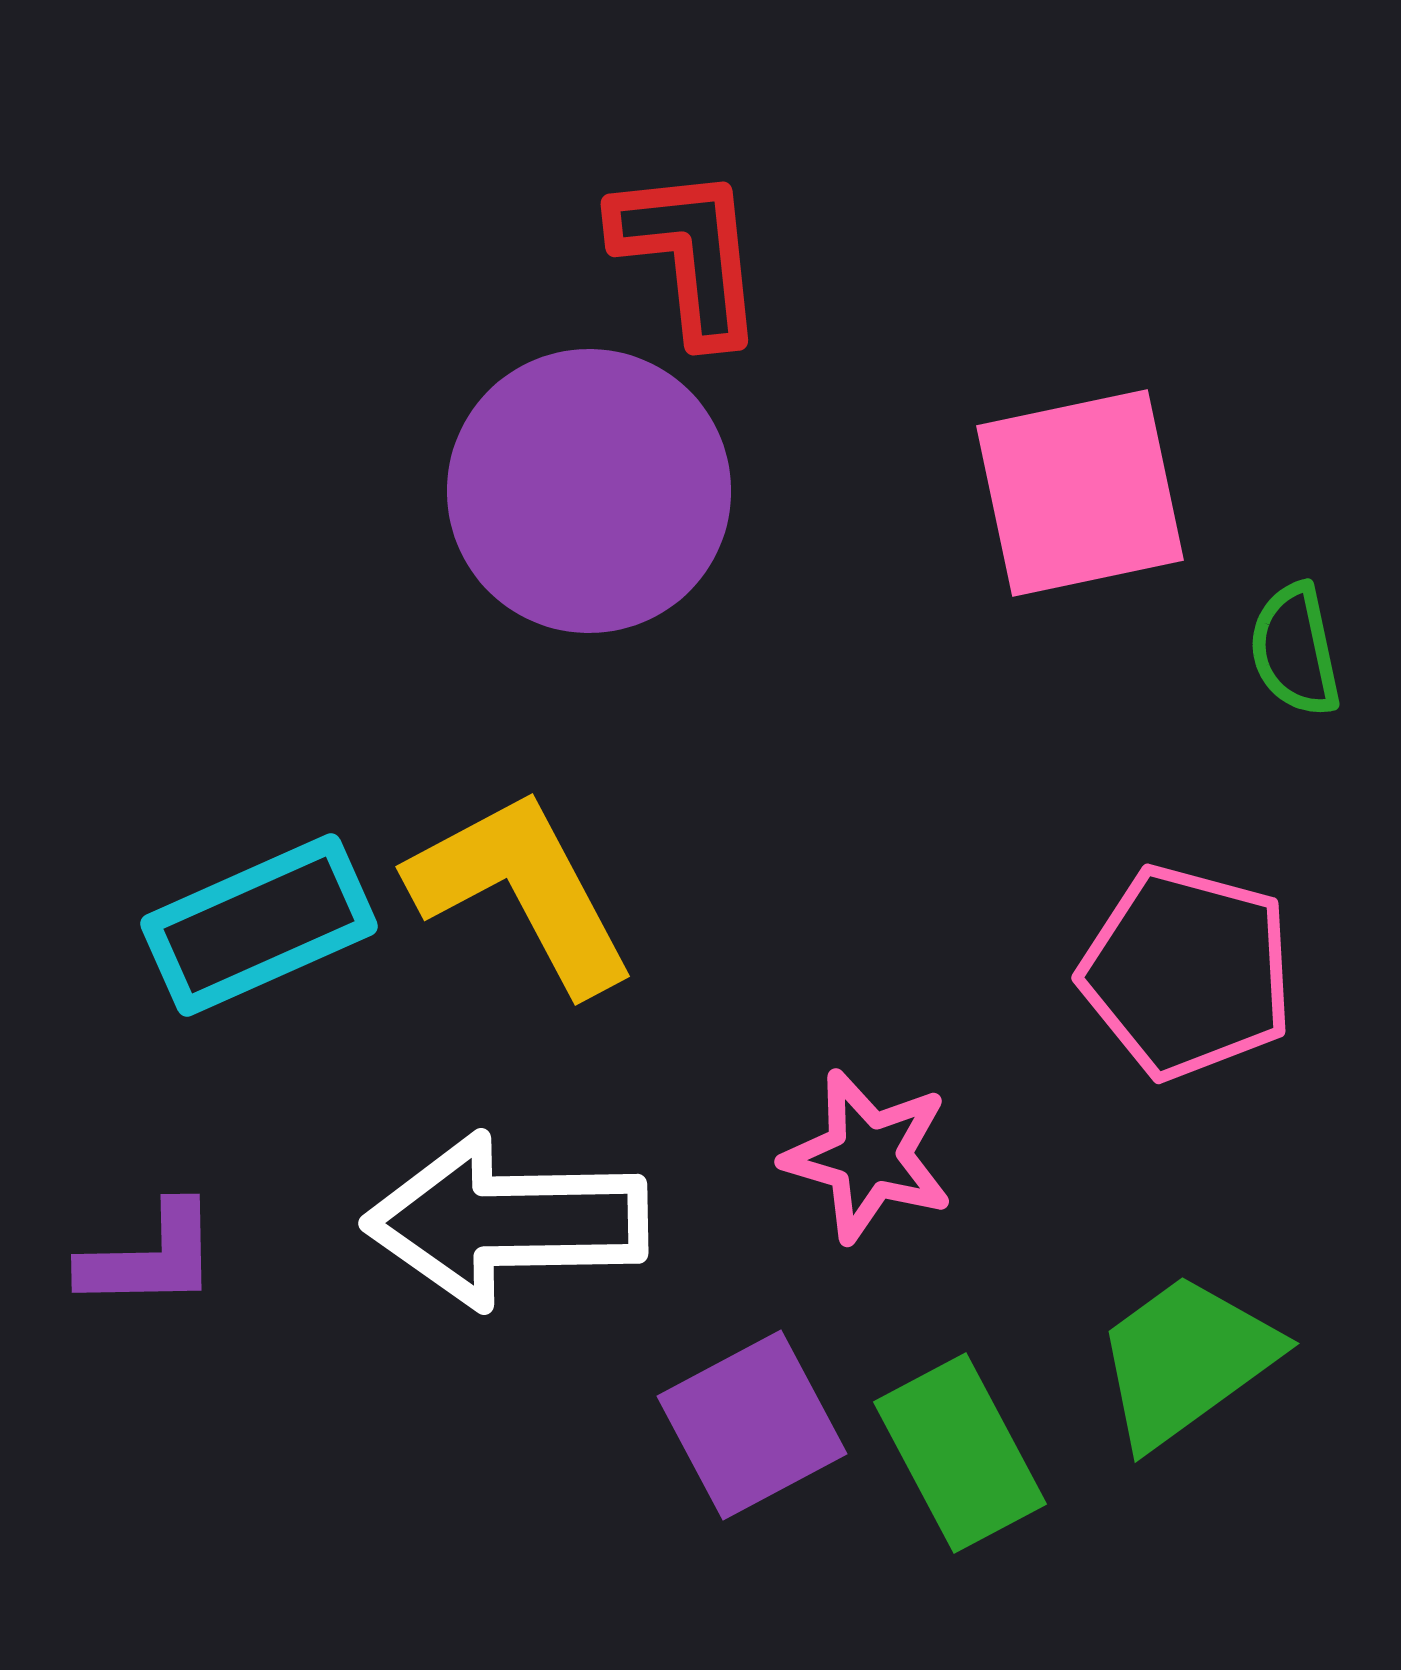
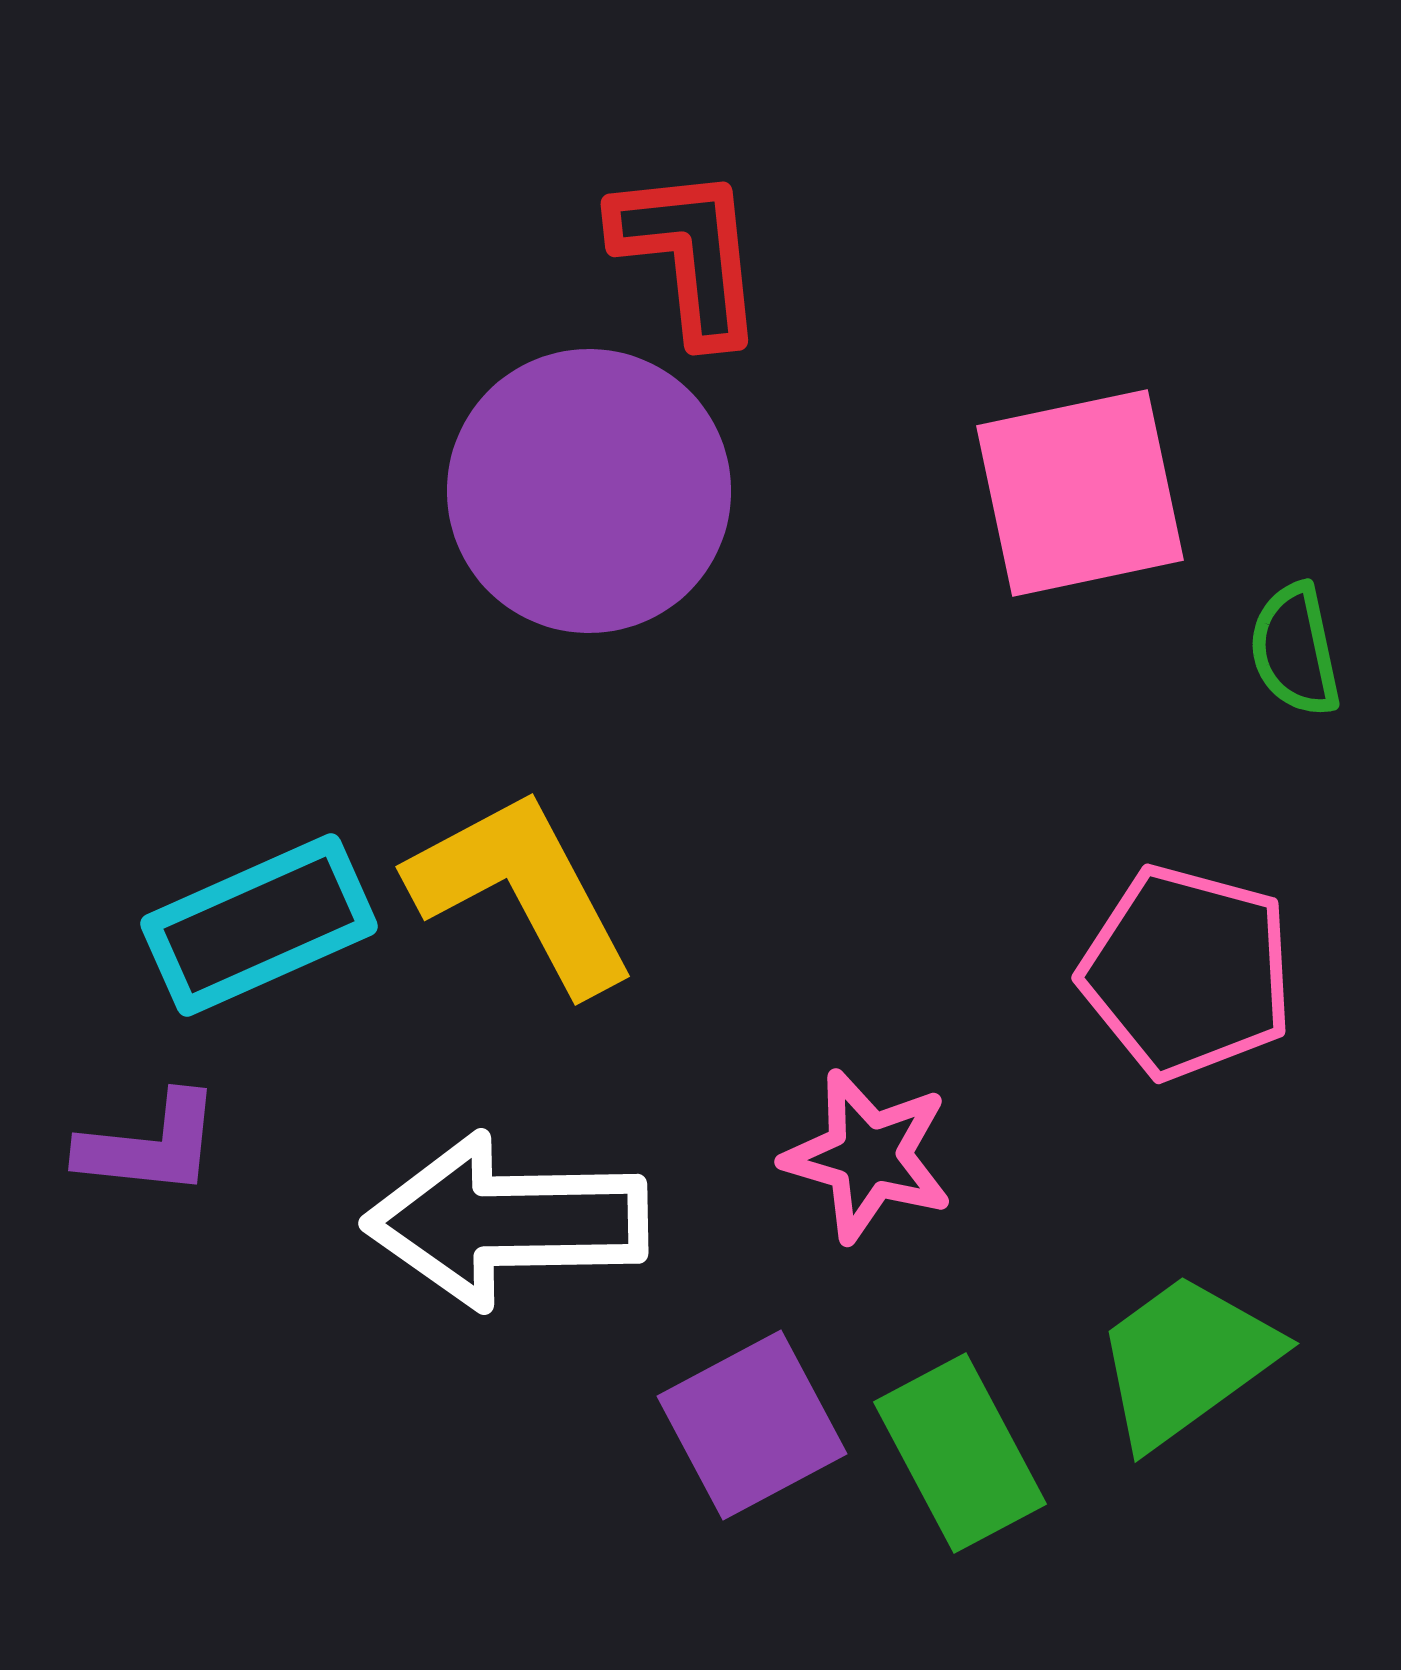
purple L-shape: moved 112 px up; rotated 7 degrees clockwise
